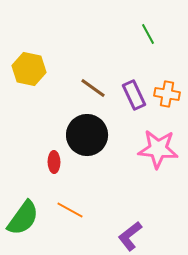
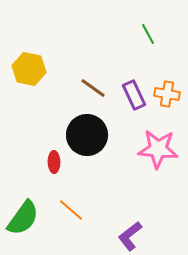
orange line: moved 1 px right; rotated 12 degrees clockwise
